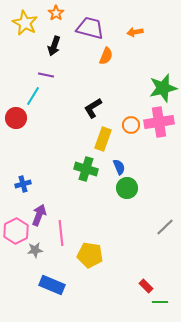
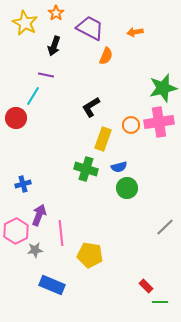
purple trapezoid: rotated 12 degrees clockwise
black L-shape: moved 2 px left, 1 px up
blue semicircle: rotated 98 degrees clockwise
